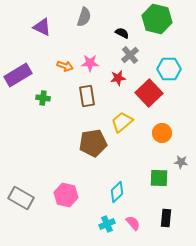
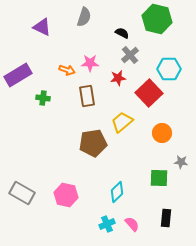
orange arrow: moved 2 px right, 4 px down
gray rectangle: moved 1 px right, 5 px up
pink semicircle: moved 1 px left, 1 px down
